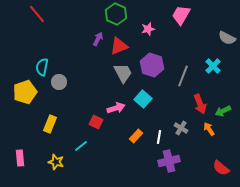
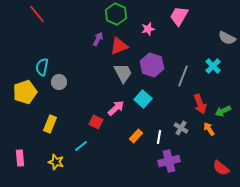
pink trapezoid: moved 2 px left, 1 px down
pink arrow: rotated 24 degrees counterclockwise
